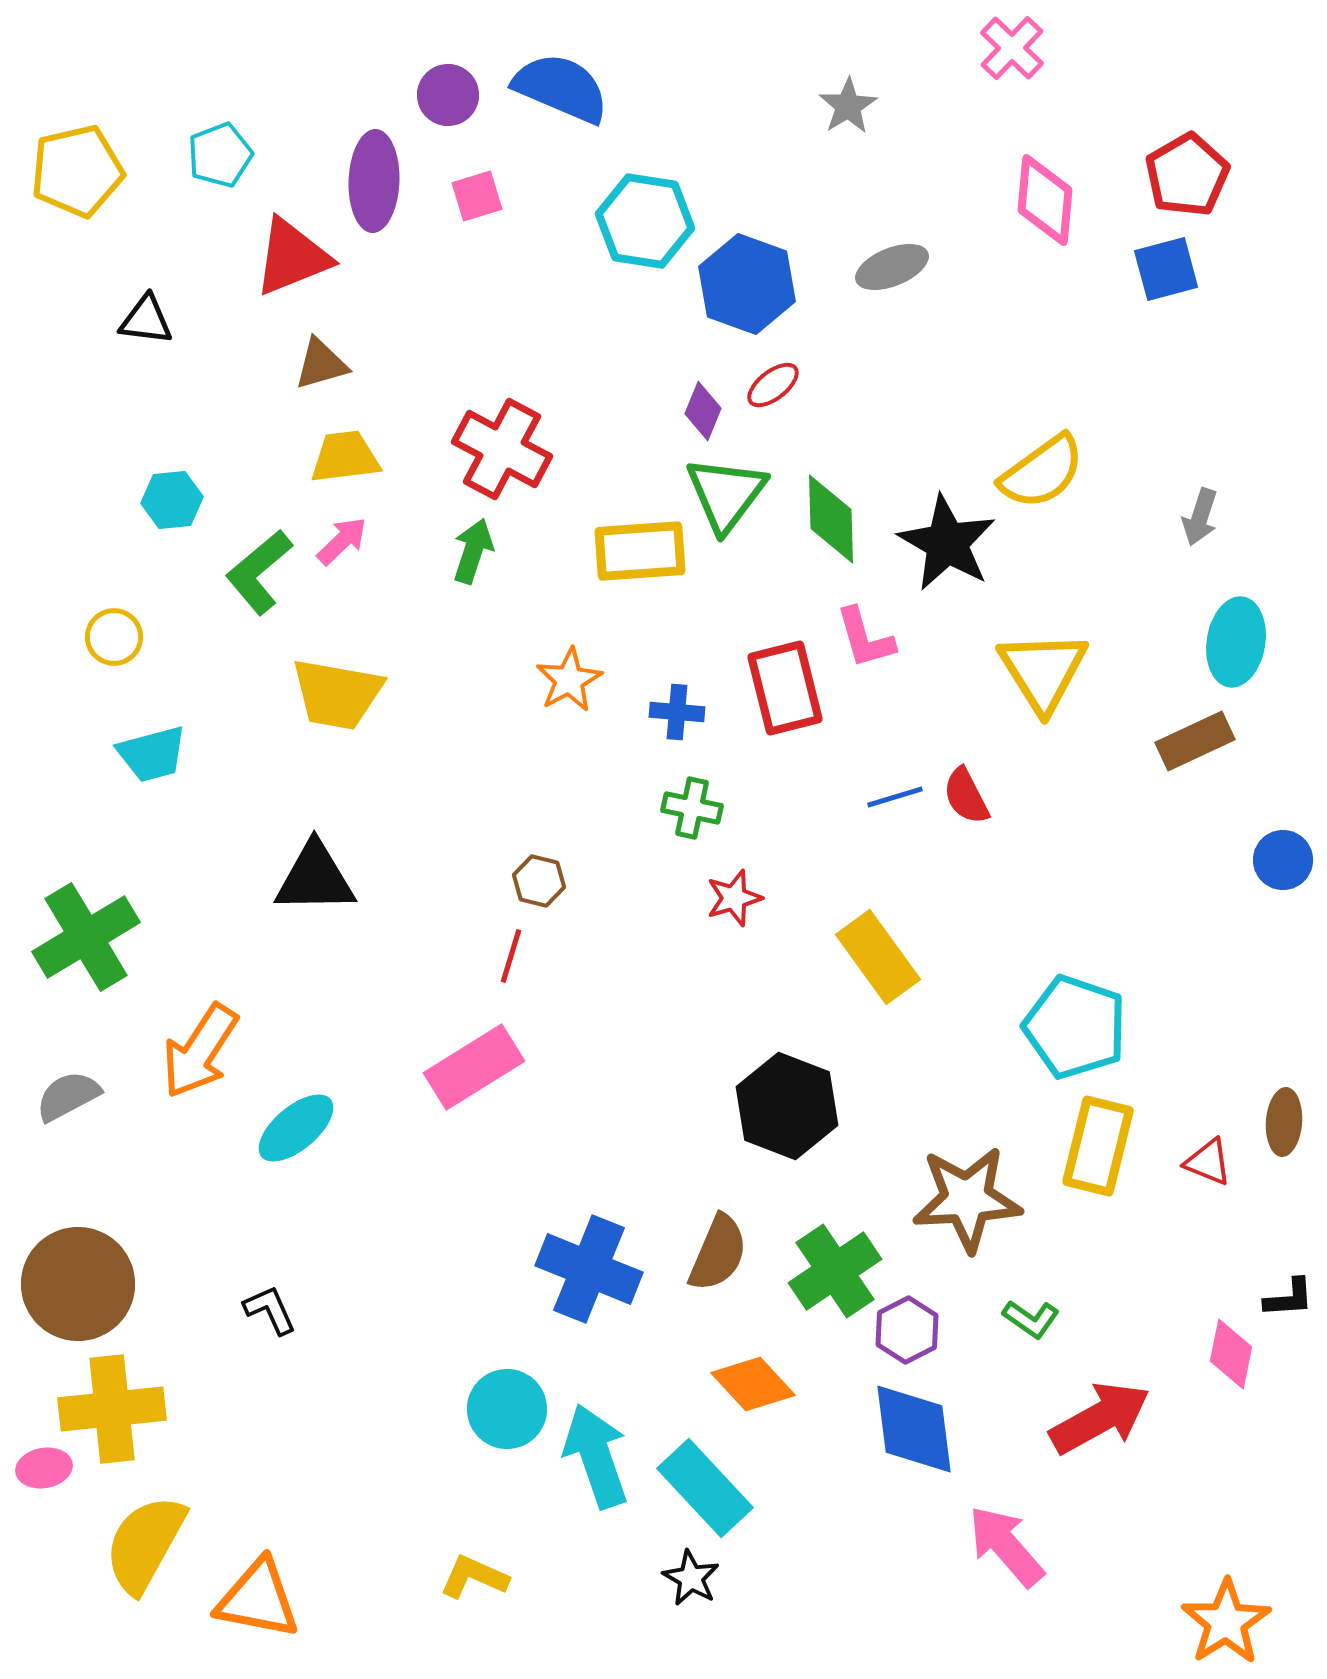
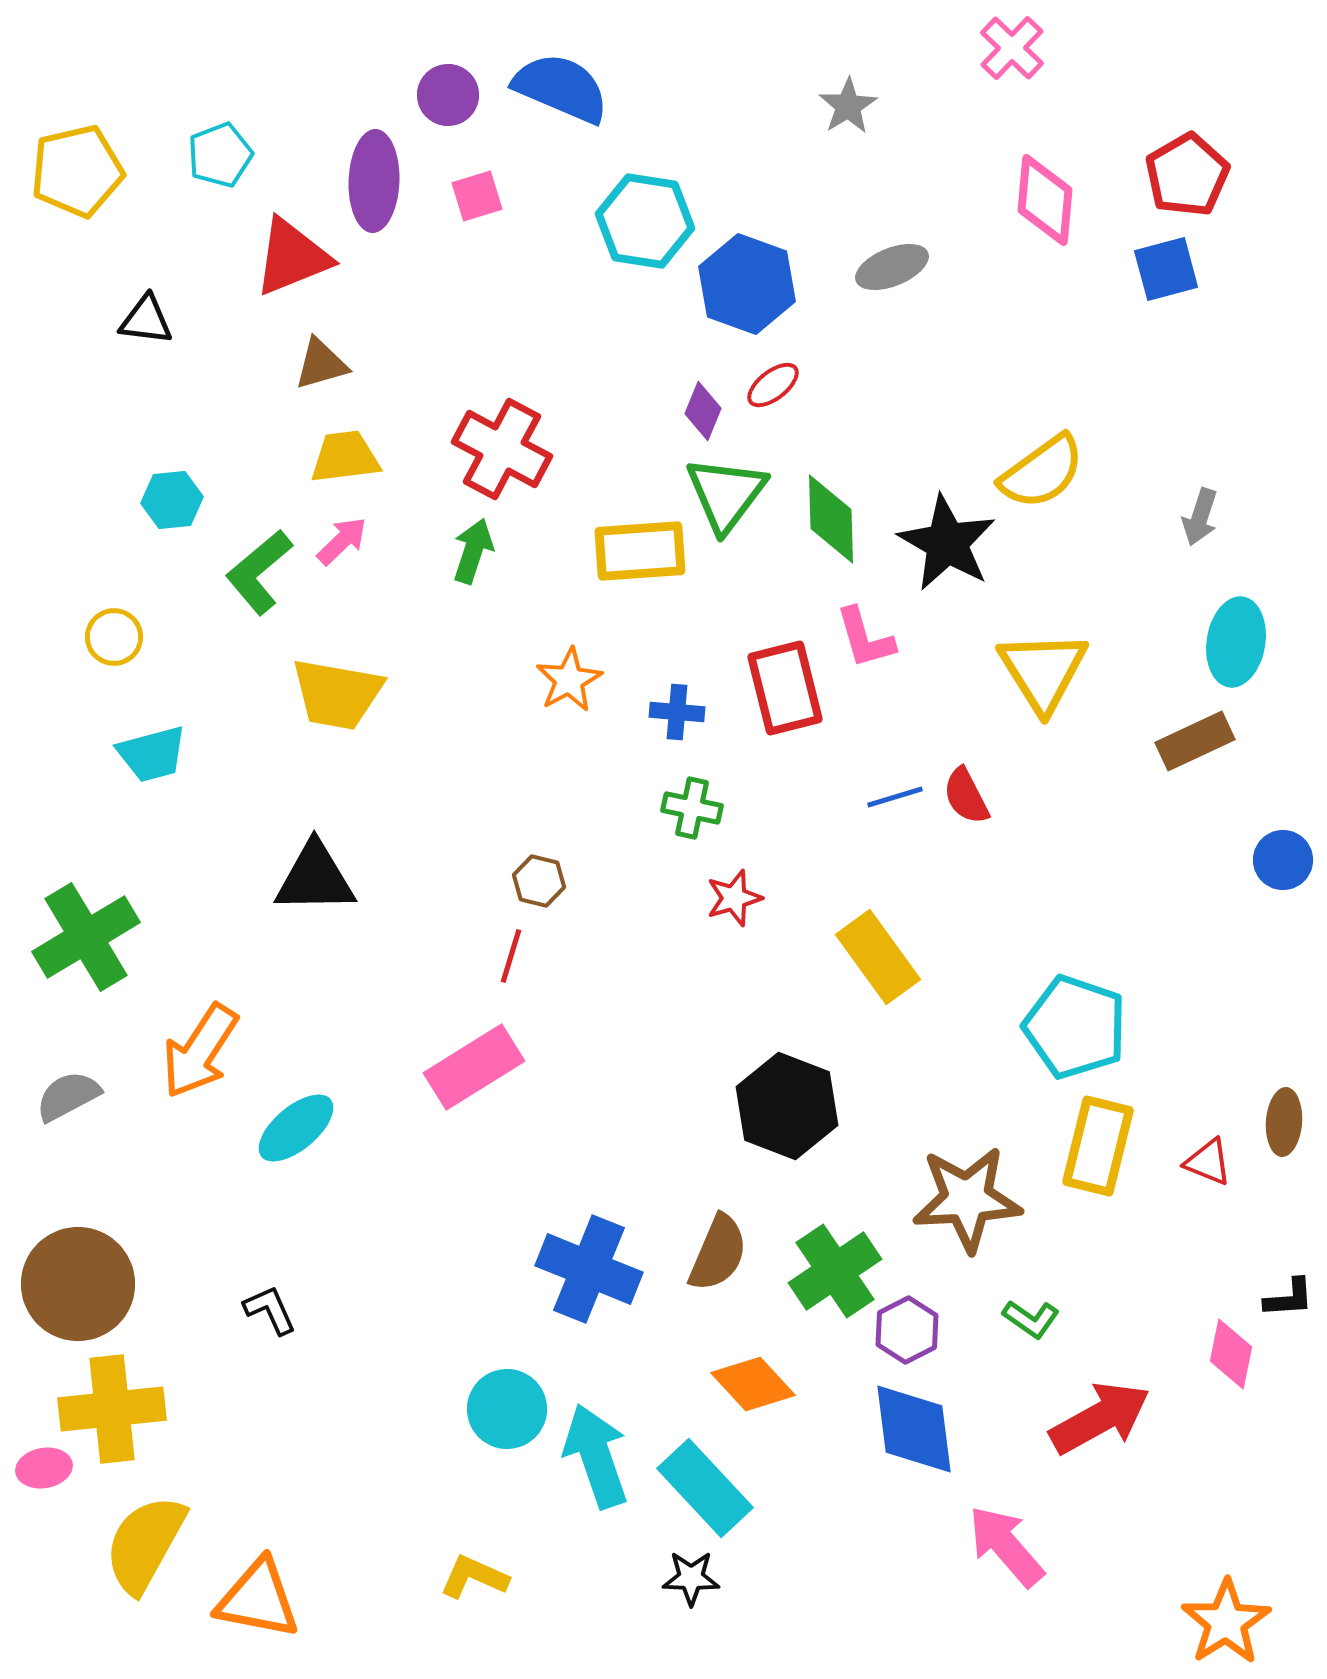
black star at (691, 1578): rotated 28 degrees counterclockwise
